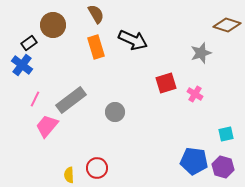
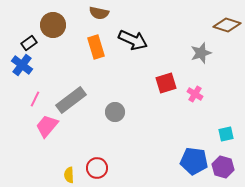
brown semicircle: moved 3 px right, 1 px up; rotated 132 degrees clockwise
